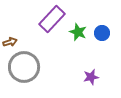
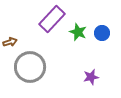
gray circle: moved 6 px right
